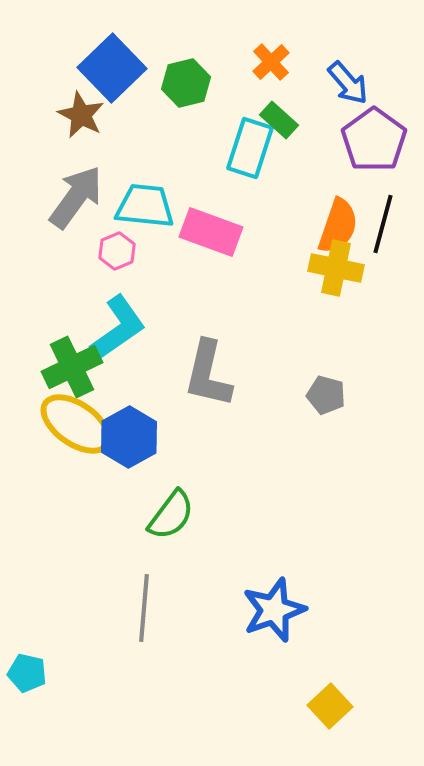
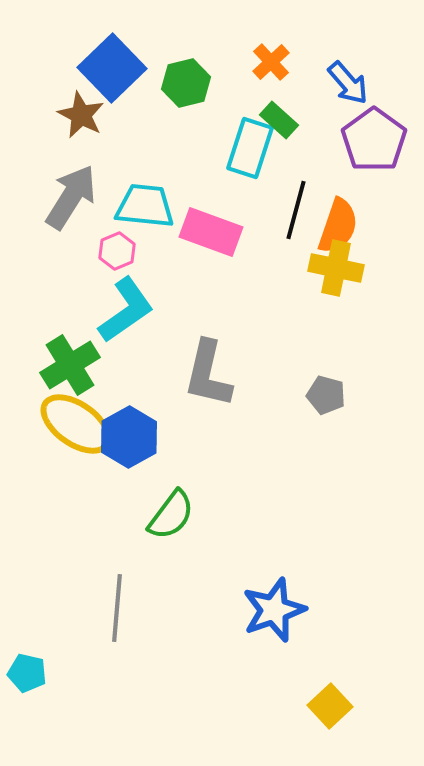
gray arrow: moved 5 px left; rotated 4 degrees counterclockwise
black line: moved 87 px left, 14 px up
cyan L-shape: moved 8 px right, 18 px up
green cross: moved 2 px left, 2 px up; rotated 6 degrees counterclockwise
gray line: moved 27 px left
